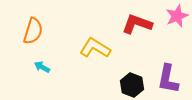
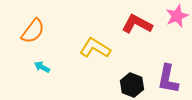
red L-shape: rotated 8 degrees clockwise
orange semicircle: rotated 20 degrees clockwise
